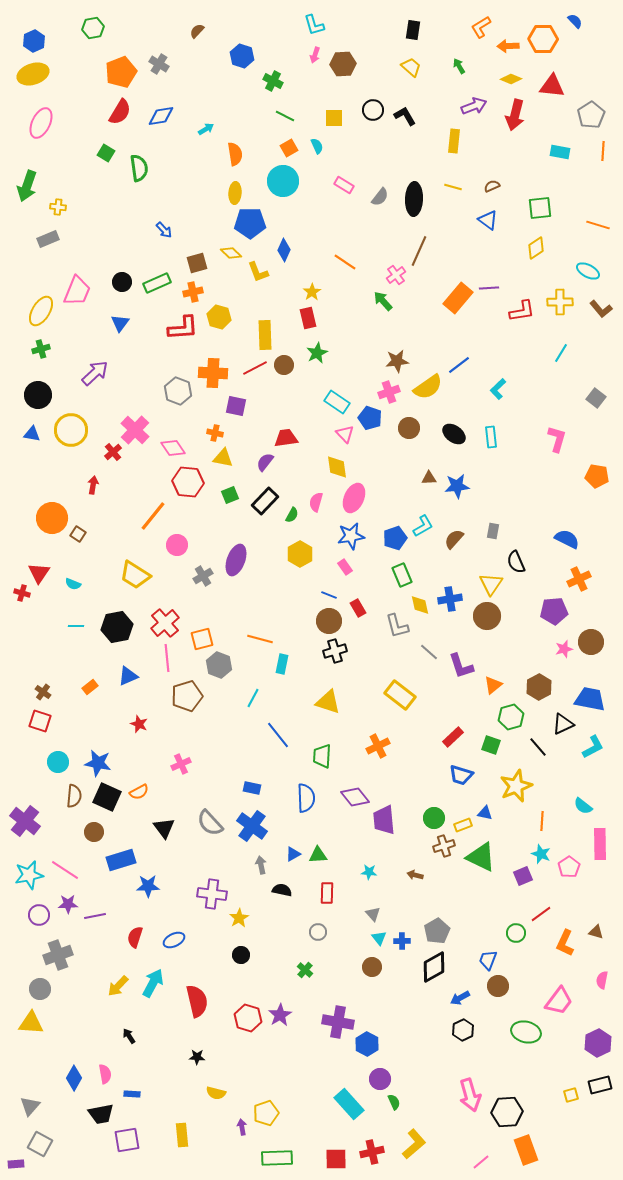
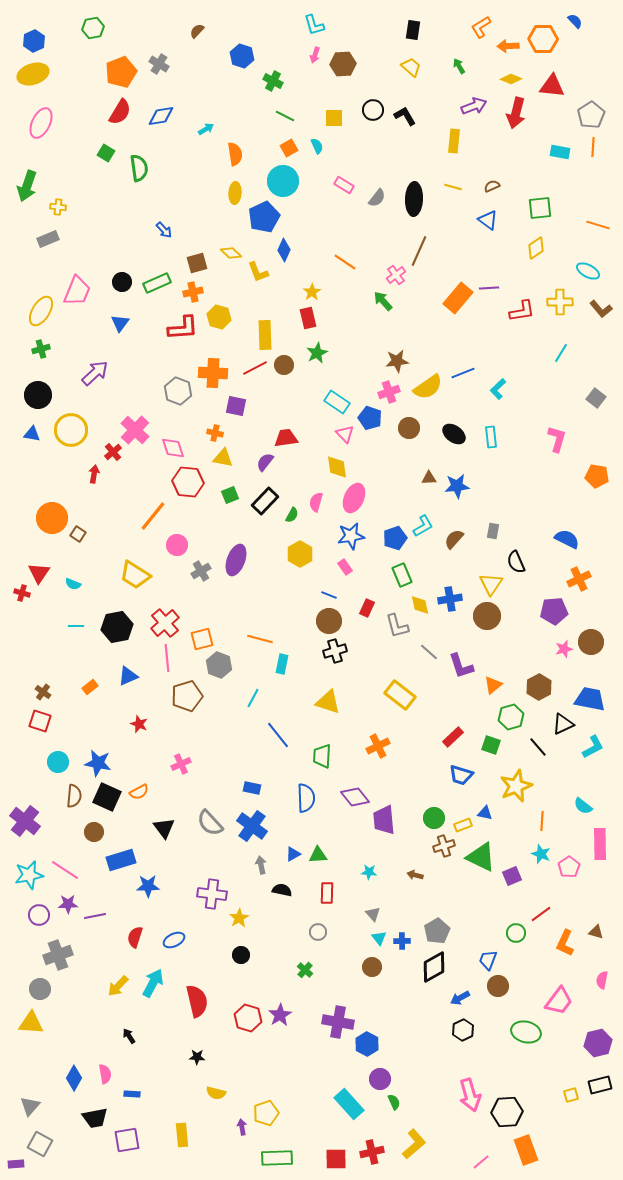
red arrow at (515, 115): moved 1 px right, 2 px up
orange line at (603, 151): moved 10 px left, 4 px up
gray semicircle at (380, 197): moved 3 px left, 1 px down
blue pentagon at (250, 223): moved 14 px right, 6 px up; rotated 24 degrees counterclockwise
blue line at (459, 365): moved 4 px right, 8 px down; rotated 15 degrees clockwise
pink diamond at (173, 448): rotated 15 degrees clockwise
red arrow at (93, 485): moved 1 px right, 11 px up
gray cross at (203, 576): moved 2 px left, 5 px up
red rectangle at (358, 608): moved 9 px right; rotated 54 degrees clockwise
purple square at (523, 876): moved 11 px left
purple hexagon at (598, 1043): rotated 12 degrees clockwise
black trapezoid at (101, 1114): moved 6 px left, 4 px down
